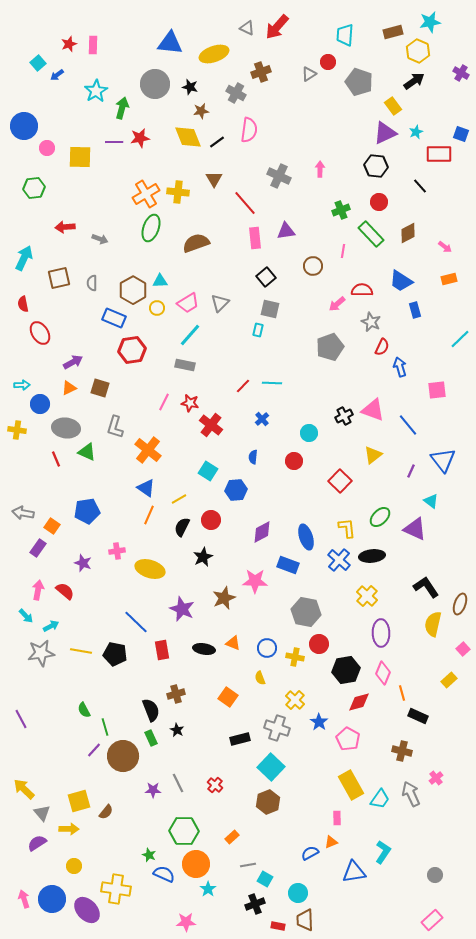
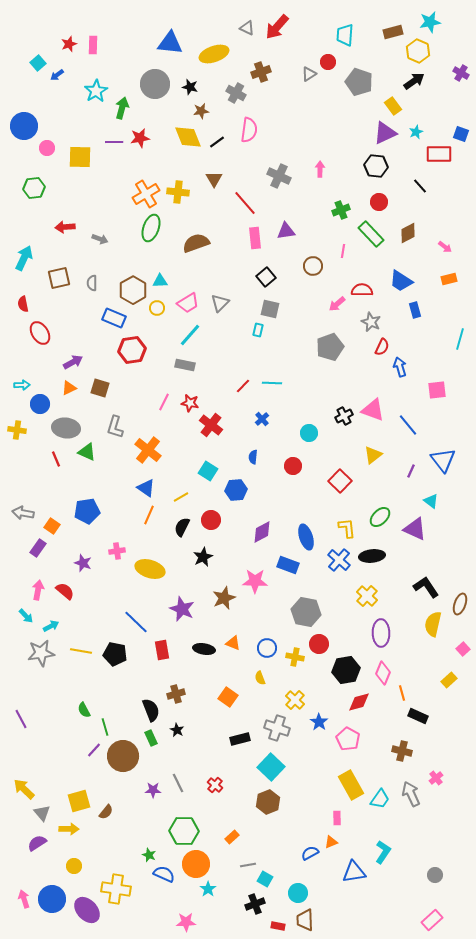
cyan line at (460, 339): rotated 30 degrees counterclockwise
red circle at (294, 461): moved 1 px left, 5 px down
yellow line at (179, 499): moved 2 px right, 2 px up
